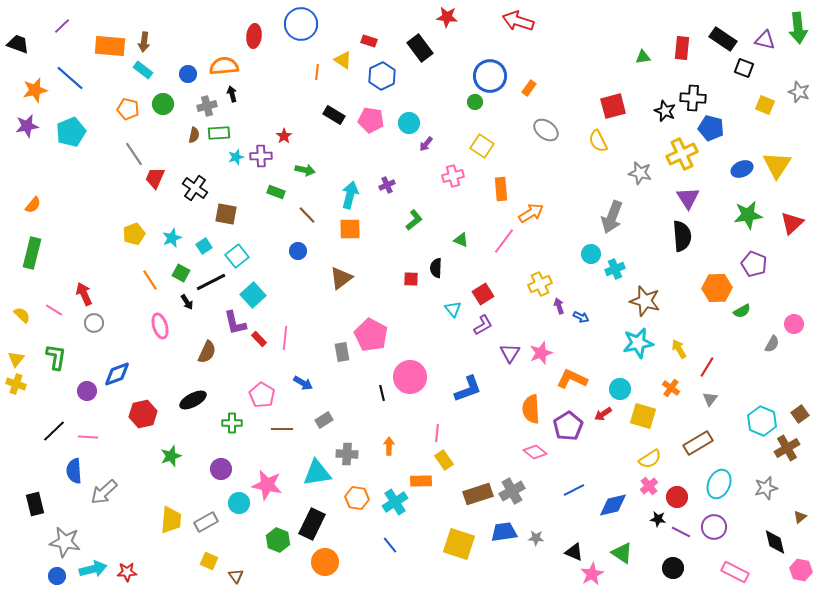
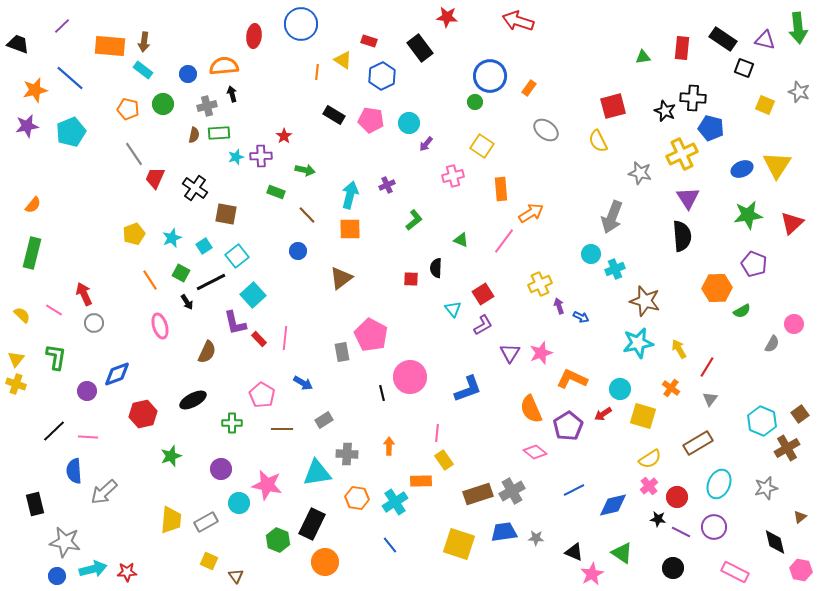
orange semicircle at (531, 409): rotated 20 degrees counterclockwise
